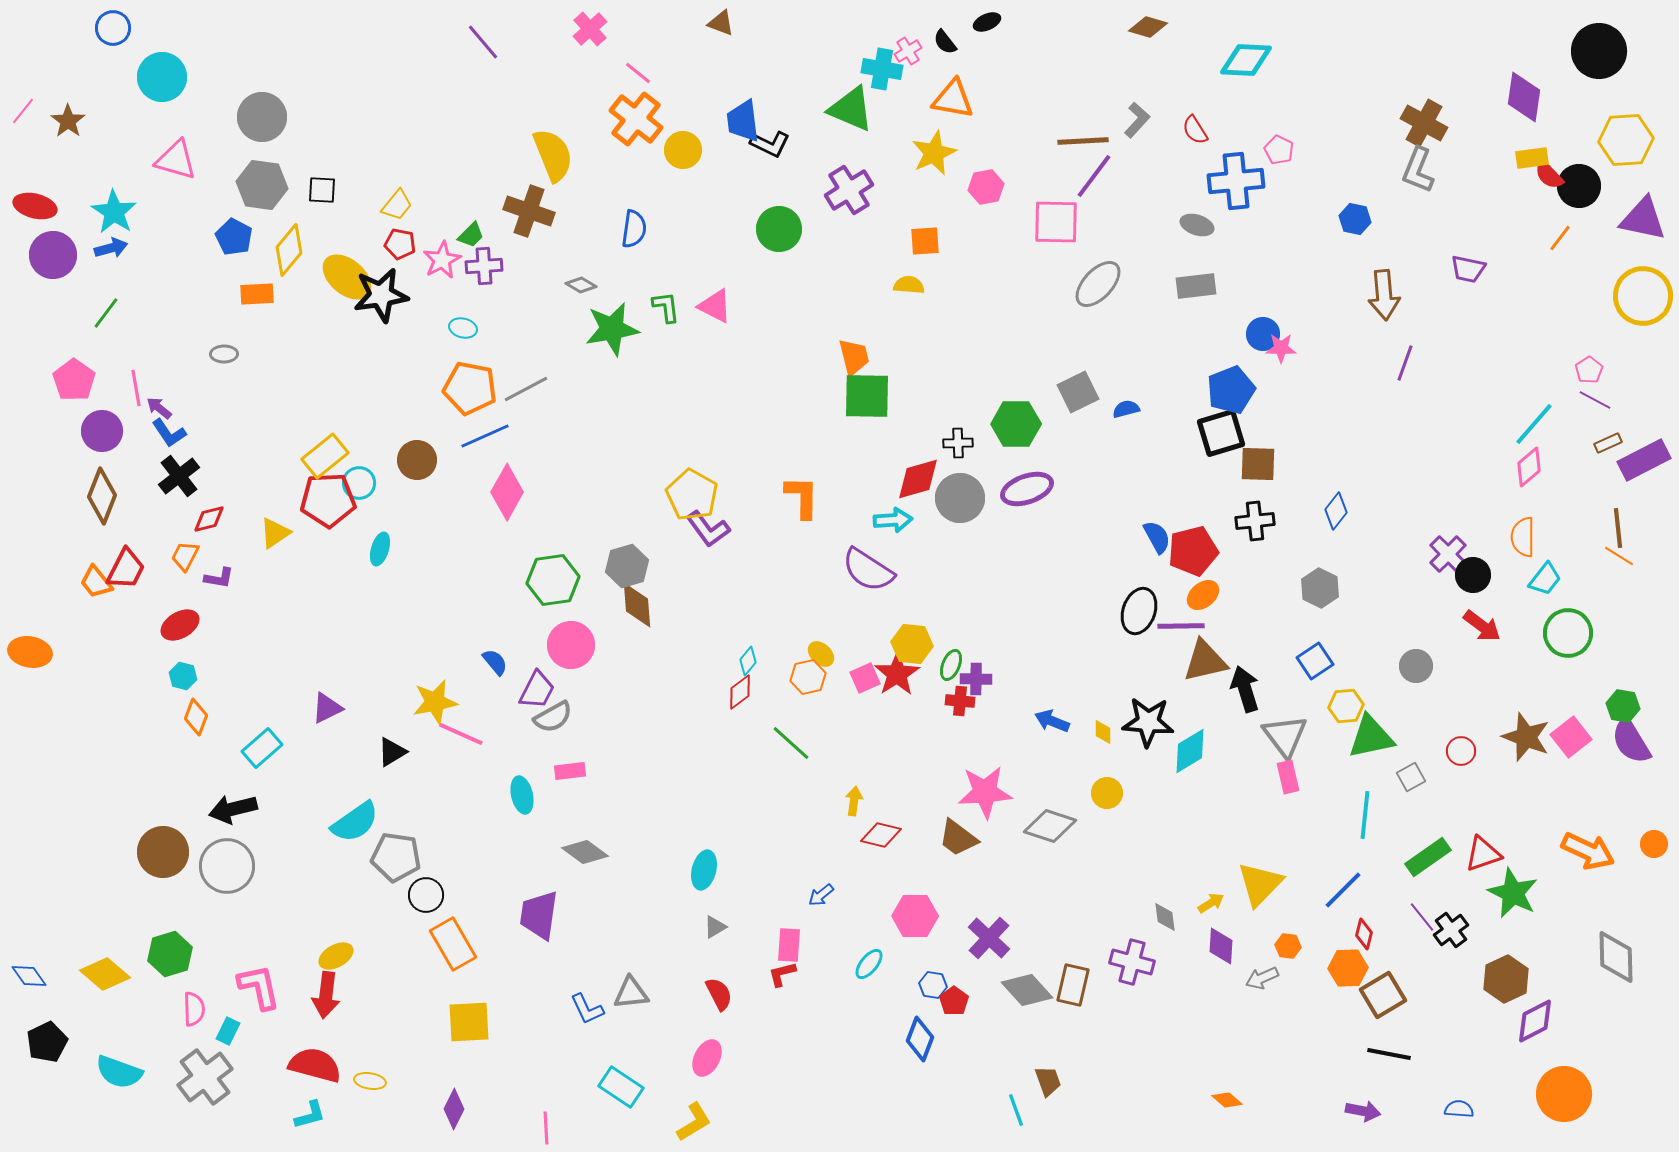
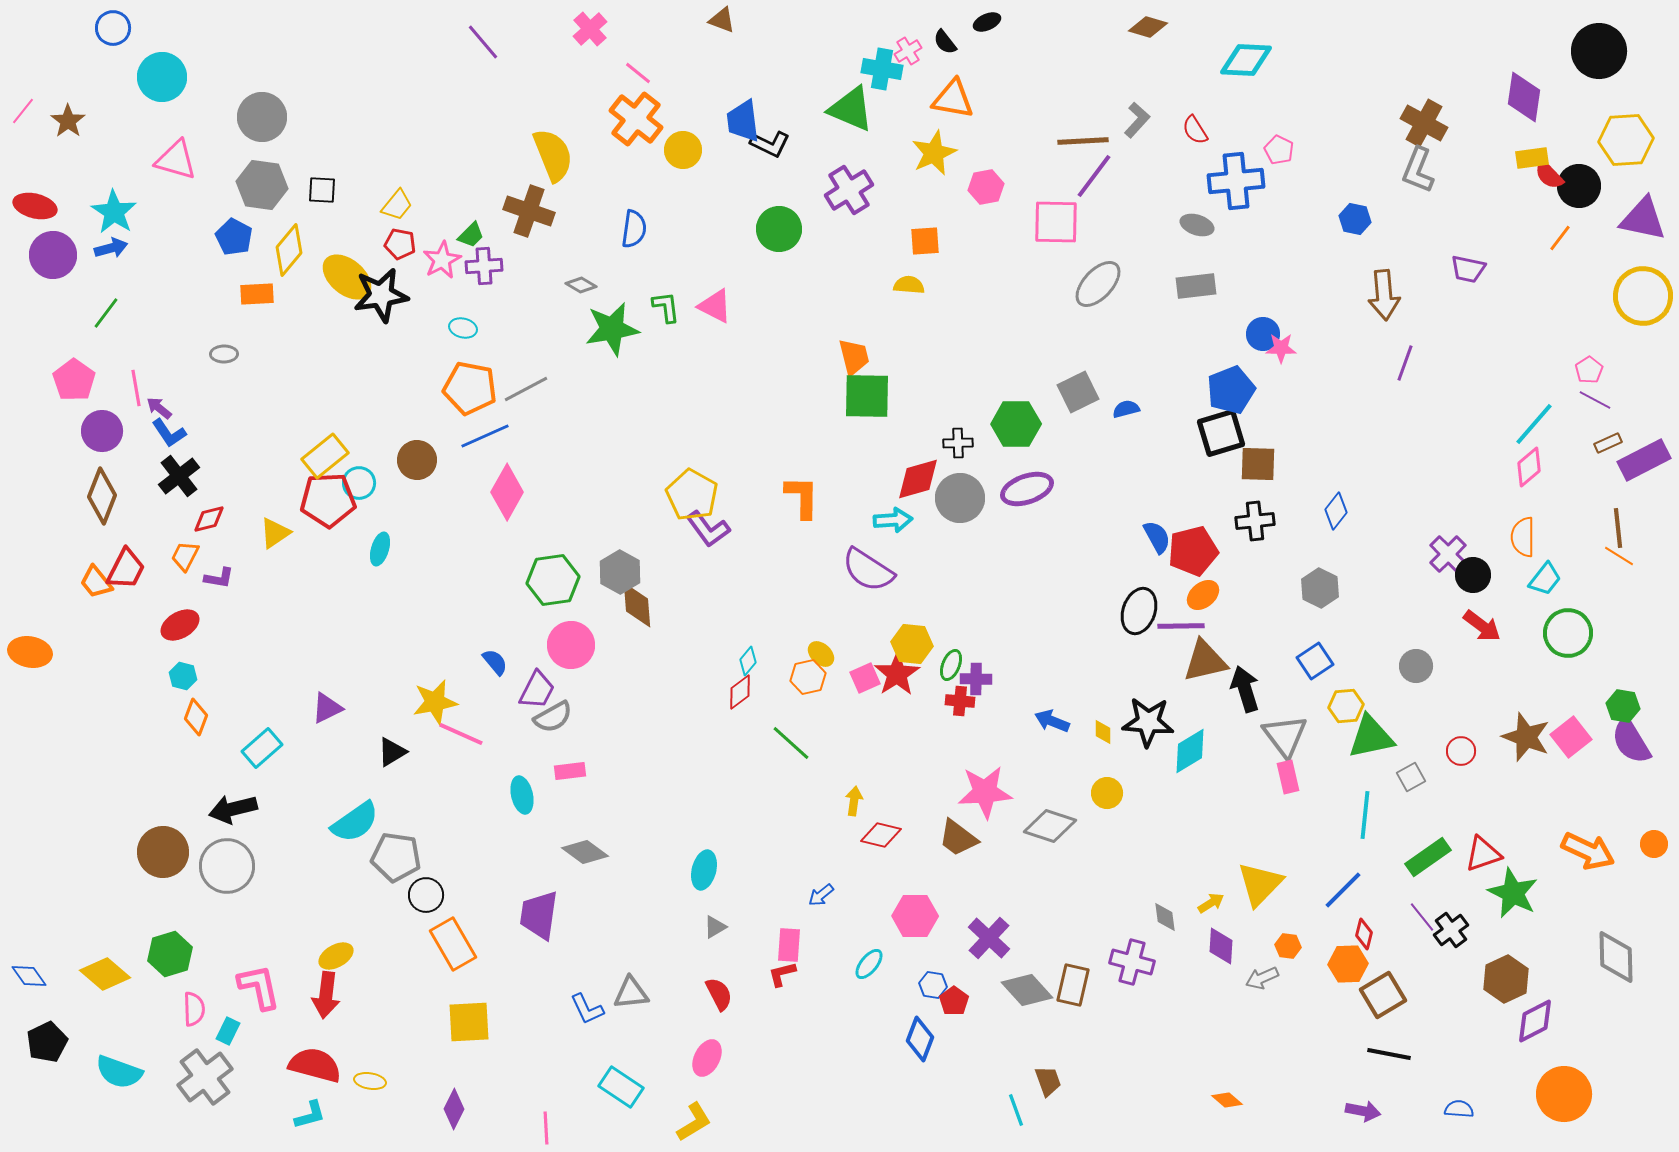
brown triangle at (721, 23): moved 1 px right, 3 px up
gray hexagon at (627, 566): moved 7 px left, 6 px down; rotated 15 degrees counterclockwise
orange hexagon at (1348, 968): moved 4 px up
